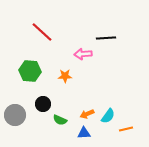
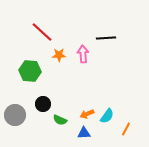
pink arrow: rotated 90 degrees clockwise
orange star: moved 6 px left, 21 px up
cyan semicircle: moved 1 px left
orange line: rotated 48 degrees counterclockwise
